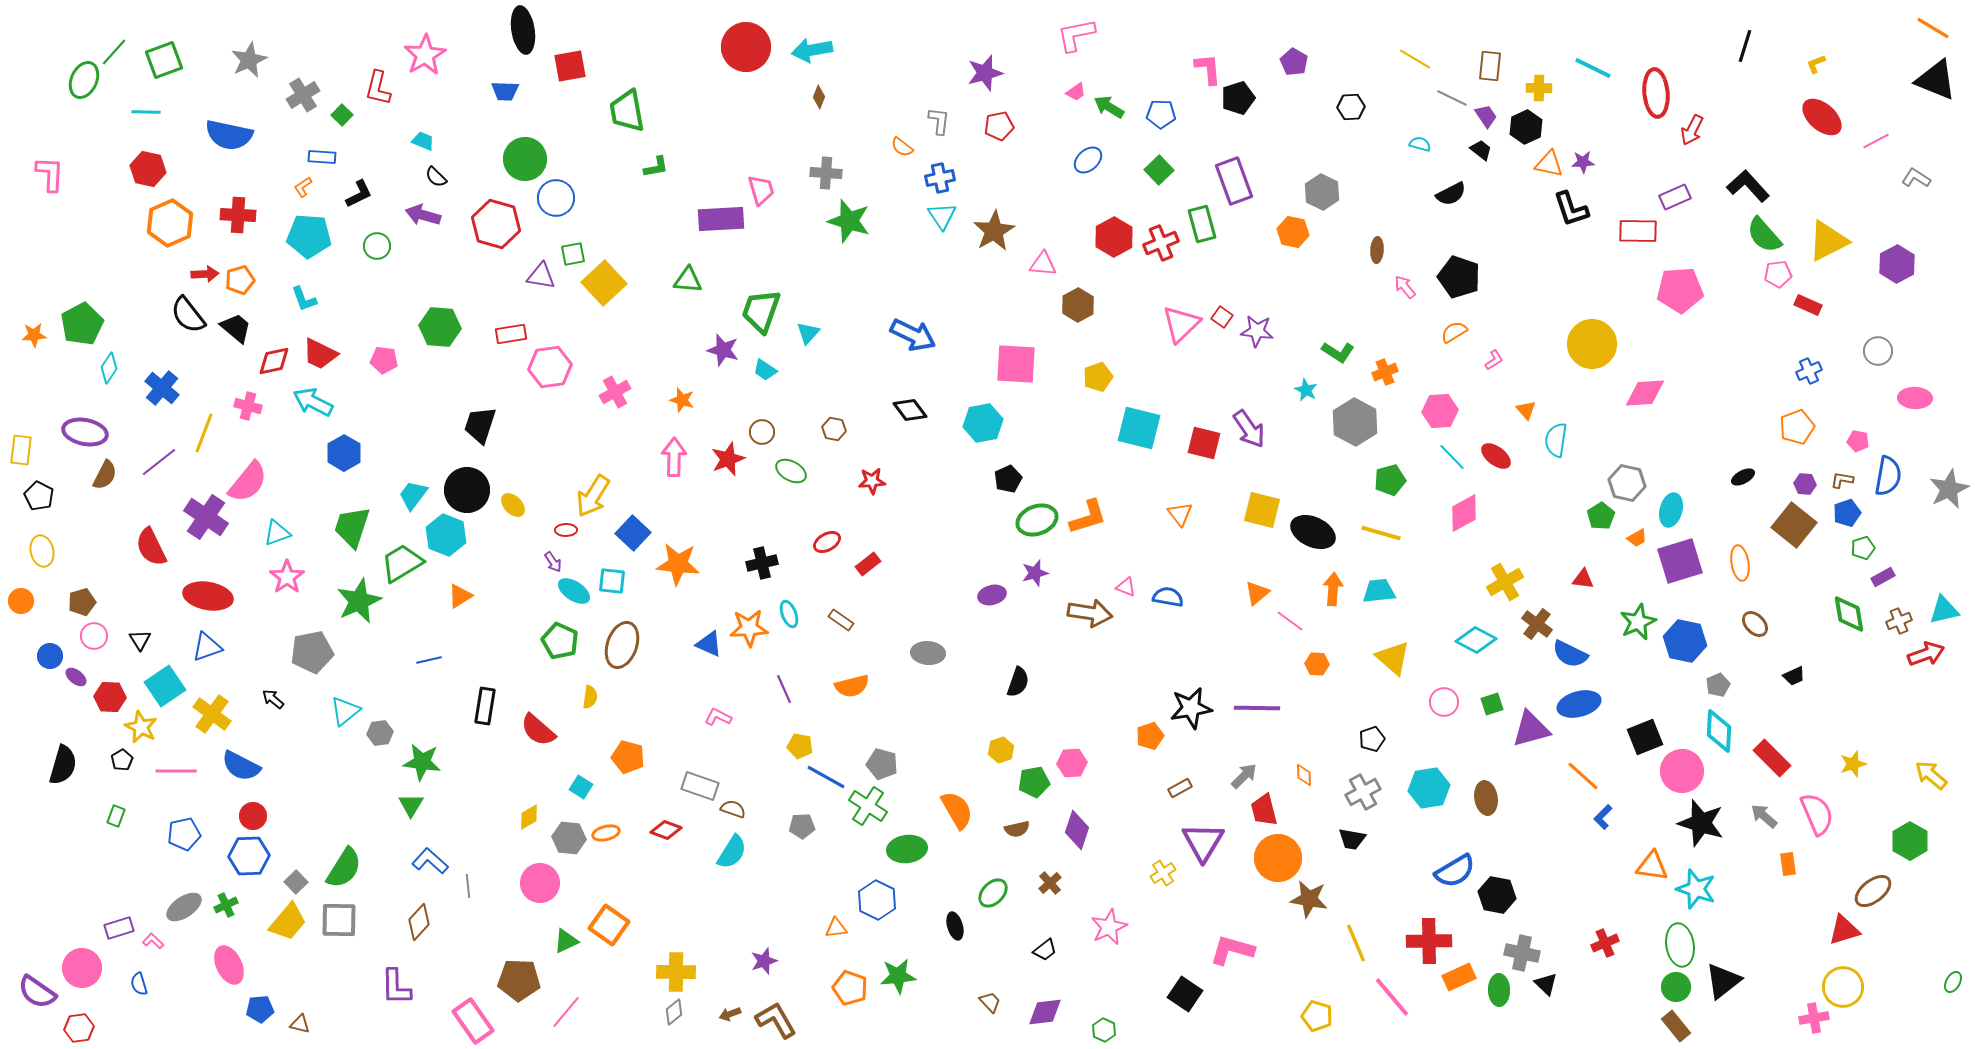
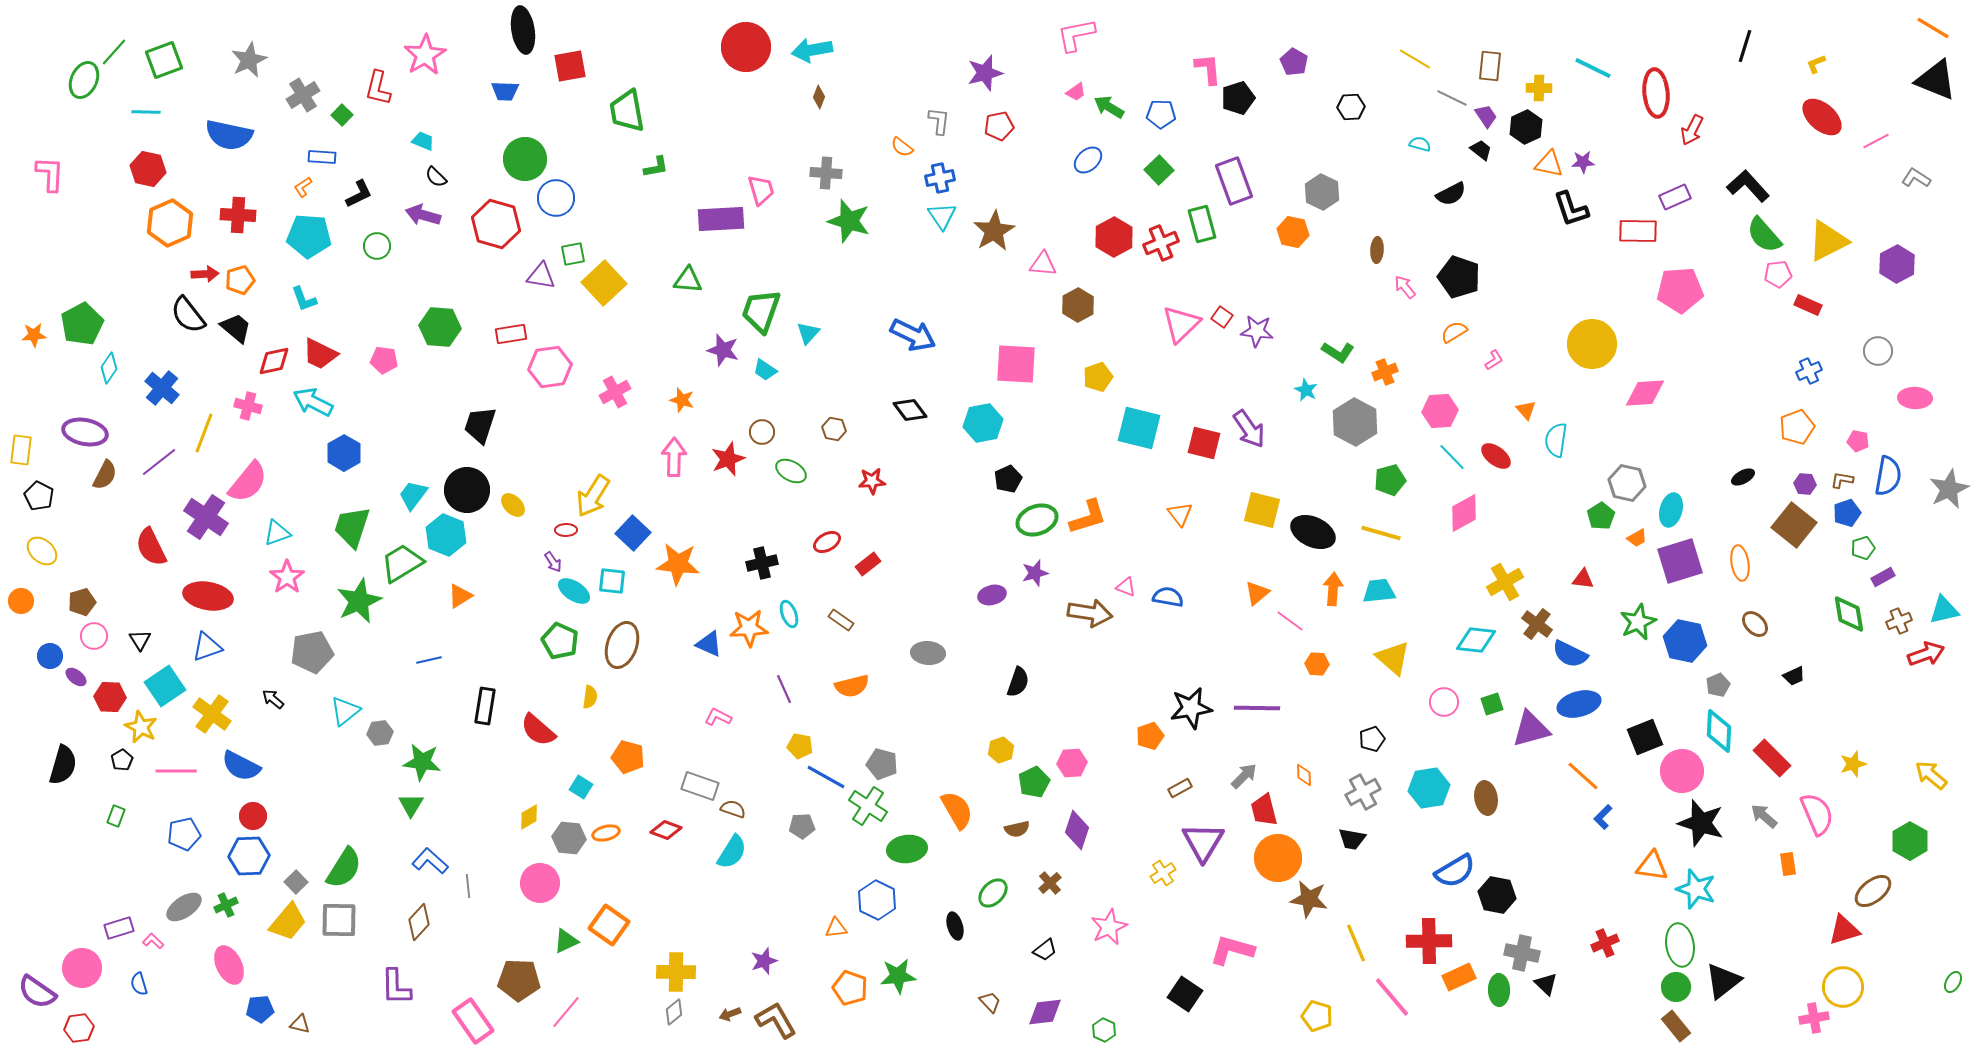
yellow ellipse at (42, 551): rotated 36 degrees counterclockwise
cyan diamond at (1476, 640): rotated 21 degrees counterclockwise
green pentagon at (1034, 782): rotated 16 degrees counterclockwise
